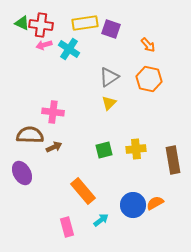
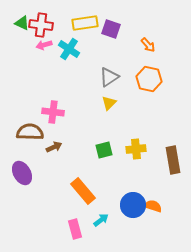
brown semicircle: moved 3 px up
orange semicircle: moved 2 px left, 3 px down; rotated 48 degrees clockwise
pink rectangle: moved 8 px right, 2 px down
